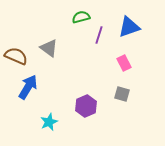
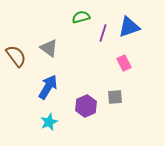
purple line: moved 4 px right, 2 px up
brown semicircle: rotated 30 degrees clockwise
blue arrow: moved 20 px right
gray square: moved 7 px left, 3 px down; rotated 21 degrees counterclockwise
